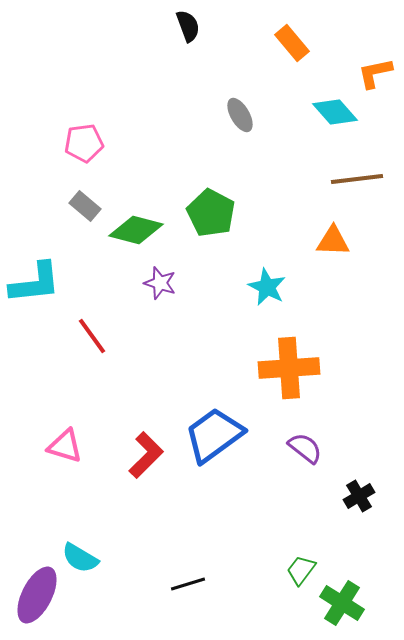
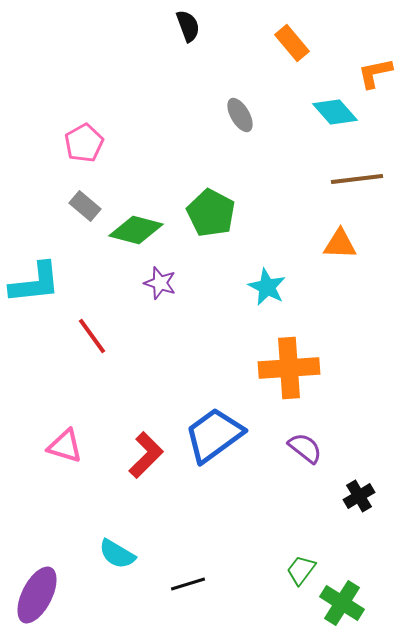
pink pentagon: rotated 21 degrees counterclockwise
orange triangle: moved 7 px right, 3 px down
cyan semicircle: moved 37 px right, 4 px up
